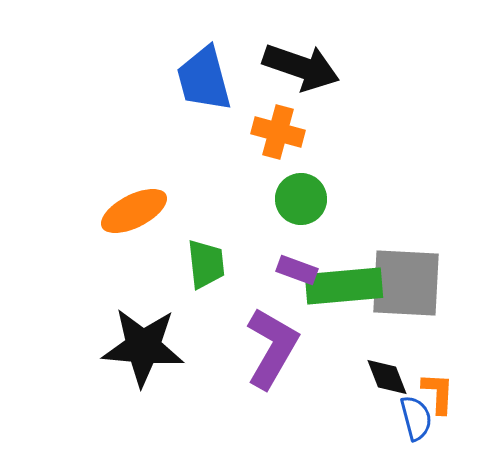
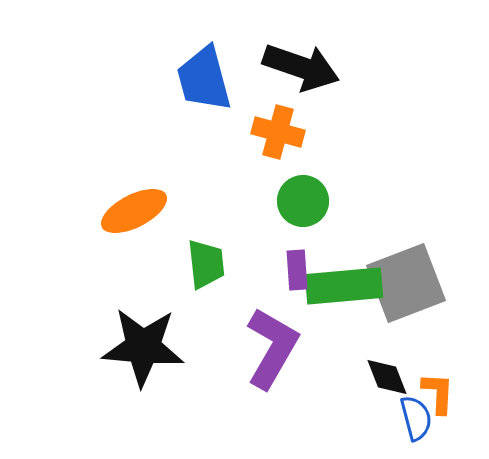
green circle: moved 2 px right, 2 px down
purple rectangle: rotated 66 degrees clockwise
gray square: rotated 24 degrees counterclockwise
